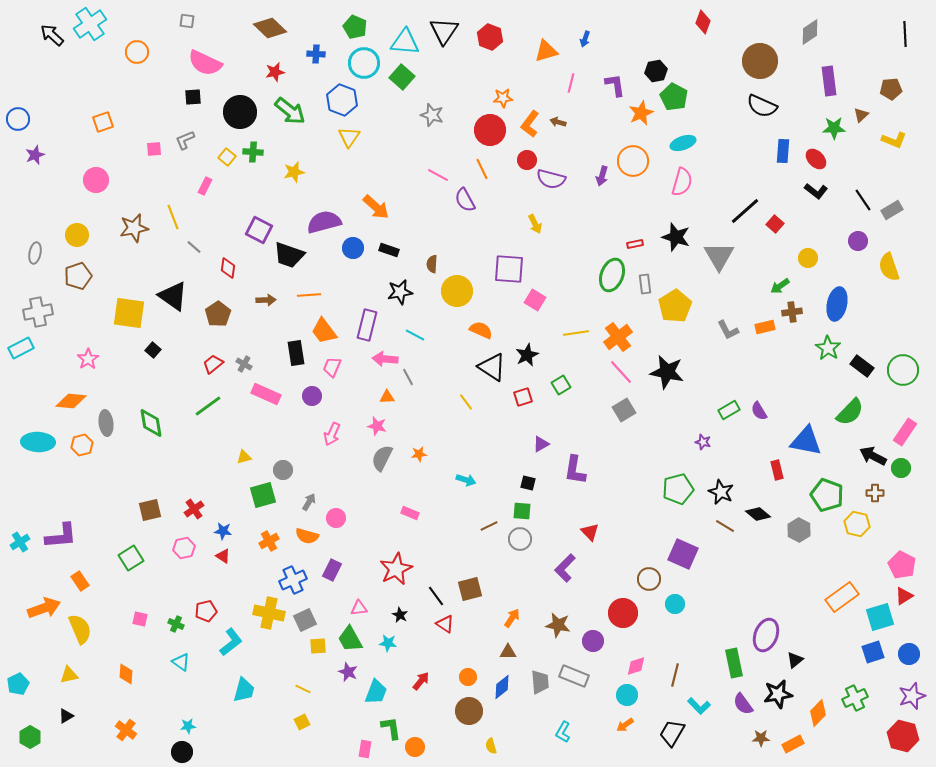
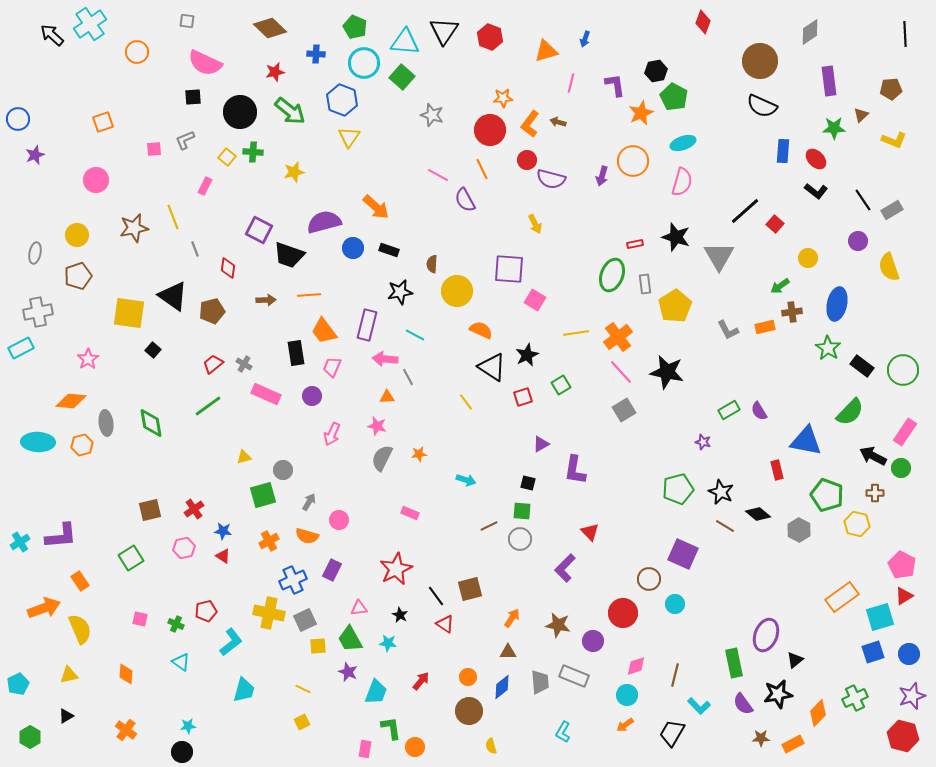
gray line at (194, 247): moved 1 px right, 2 px down; rotated 28 degrees clockwise
brown pentagon at (218, 314): moved 6 px left, 3 px up; rotated 20 degrees clockwise
pink circle at (336, 518): moved 3 px right, 2 px down
